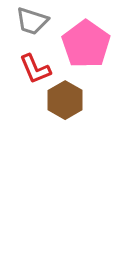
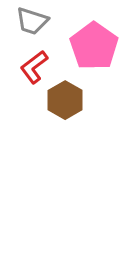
pink pentagon: moved 8 px right, 2 px down
red L-shape: moved 1 px left, 2 px up; rotated 76 degrees clockwise
